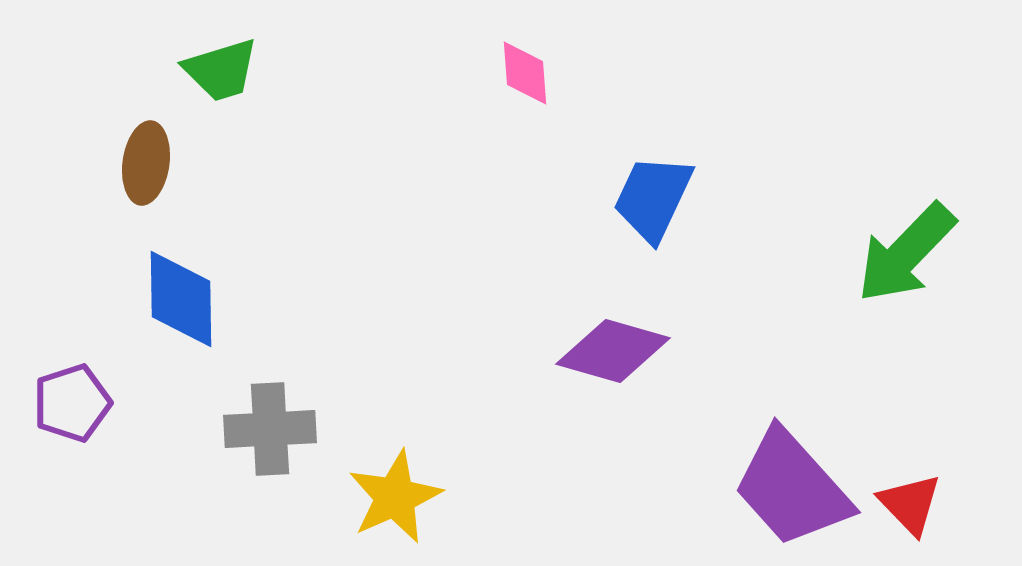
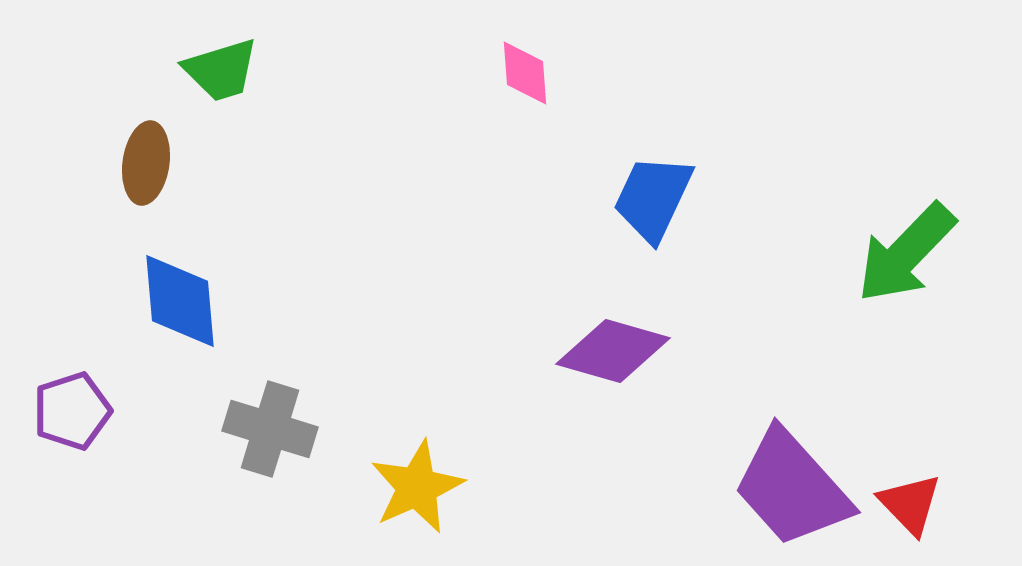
blue diamond: moved 1 px left, 2 px down; rotated 4 degrees counterclockwise
purple pentagon: moved 8 px down
gray cross: rotated 20 degrees clockwise
yellow star: moved 22 px right, 10 px up
